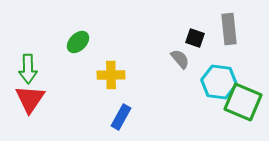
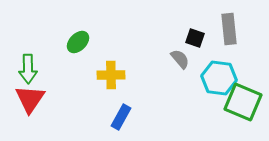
cyan hexagon: moved 4 px up
